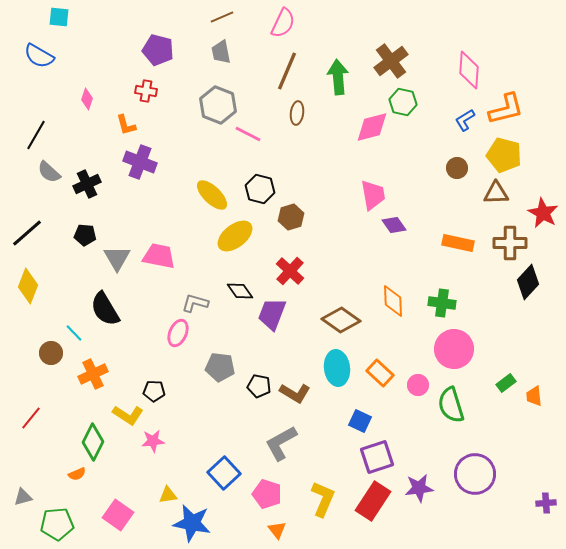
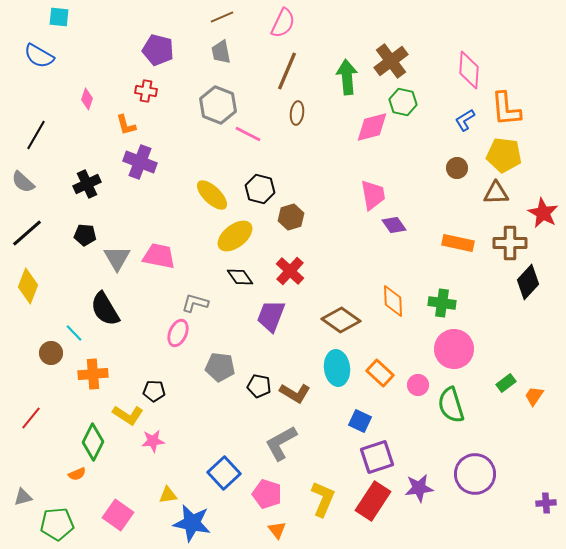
green arrow at (338, 77): moved 9 px right
orange L-shape at (506, 109): rotated 99 degrees clockwise
yellow pentagon at (504, 155): rotated 8 degrees counterclockwise
gray semicircle at (49, 172): moved 26 px left, 10 px down
black diamond at (240, 291): moved 14 px up
purple trapezoid at (272, 314): moved 1 px left, 2 px down
orange cross at (93, 374): rotated 20 degrees clockwise
orange trapezoid at (534, 396): rotated 40 degrees clockwise
